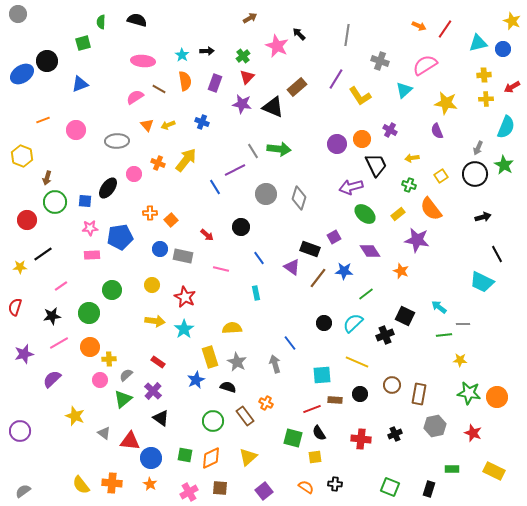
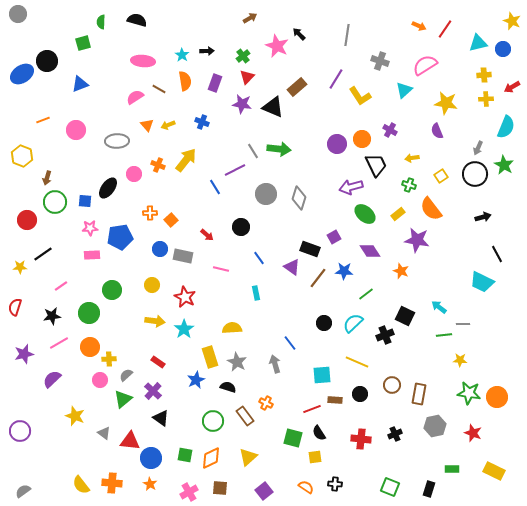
orange cross at (158, 163): moved 2 px down
